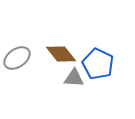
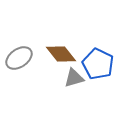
gray ellipse: moved 2 px right
gray triangle: rotated 20 degrees counterclockwise
